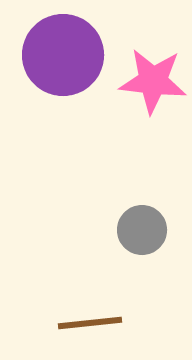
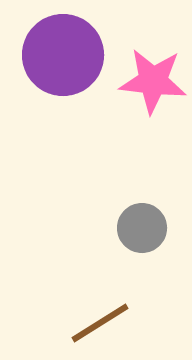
gray circle: moved 2 px up
brown line: moved 10 px right; rotated 26 degrees counterclockwise
